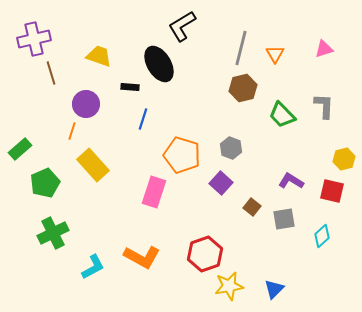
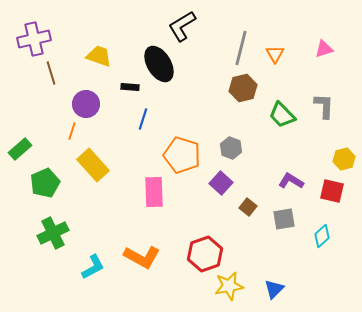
pink rectangle: rotated 20 degrees counterclockwise
brown square: moved 4 px left
